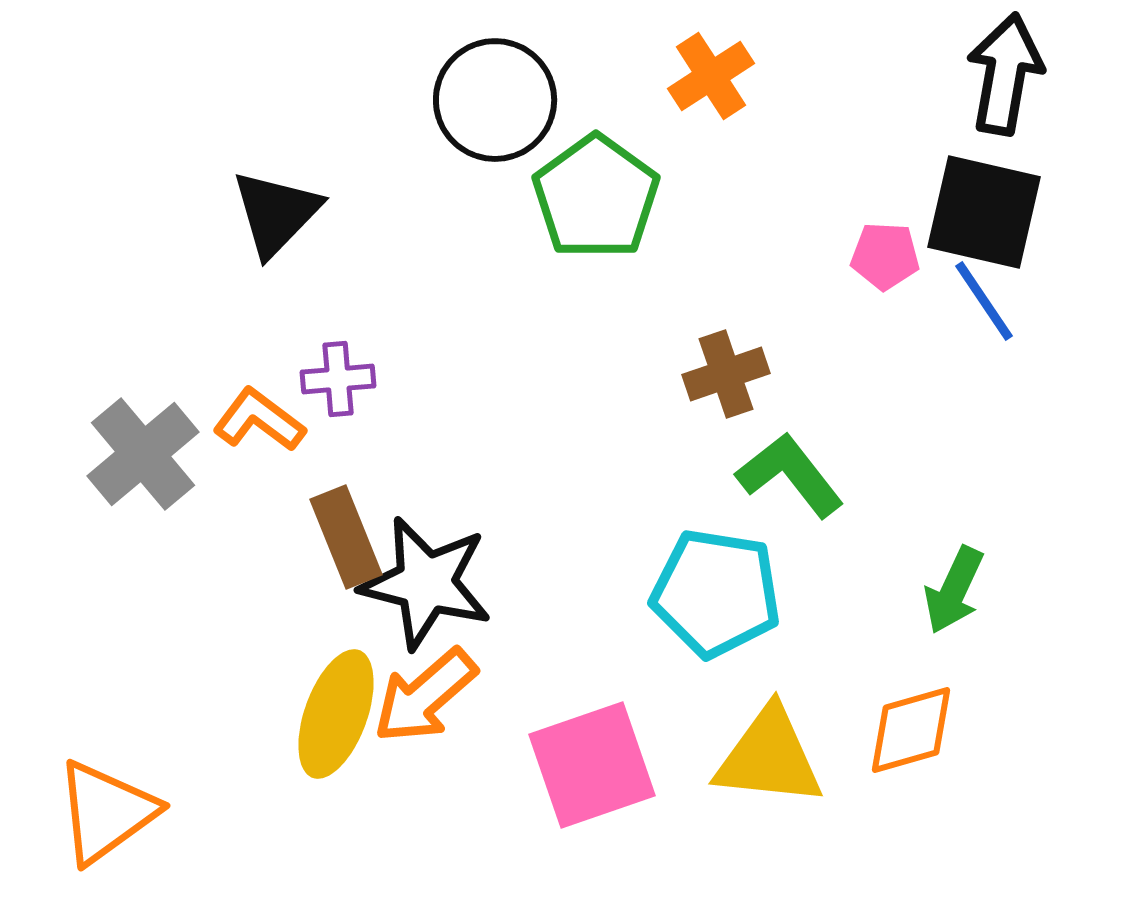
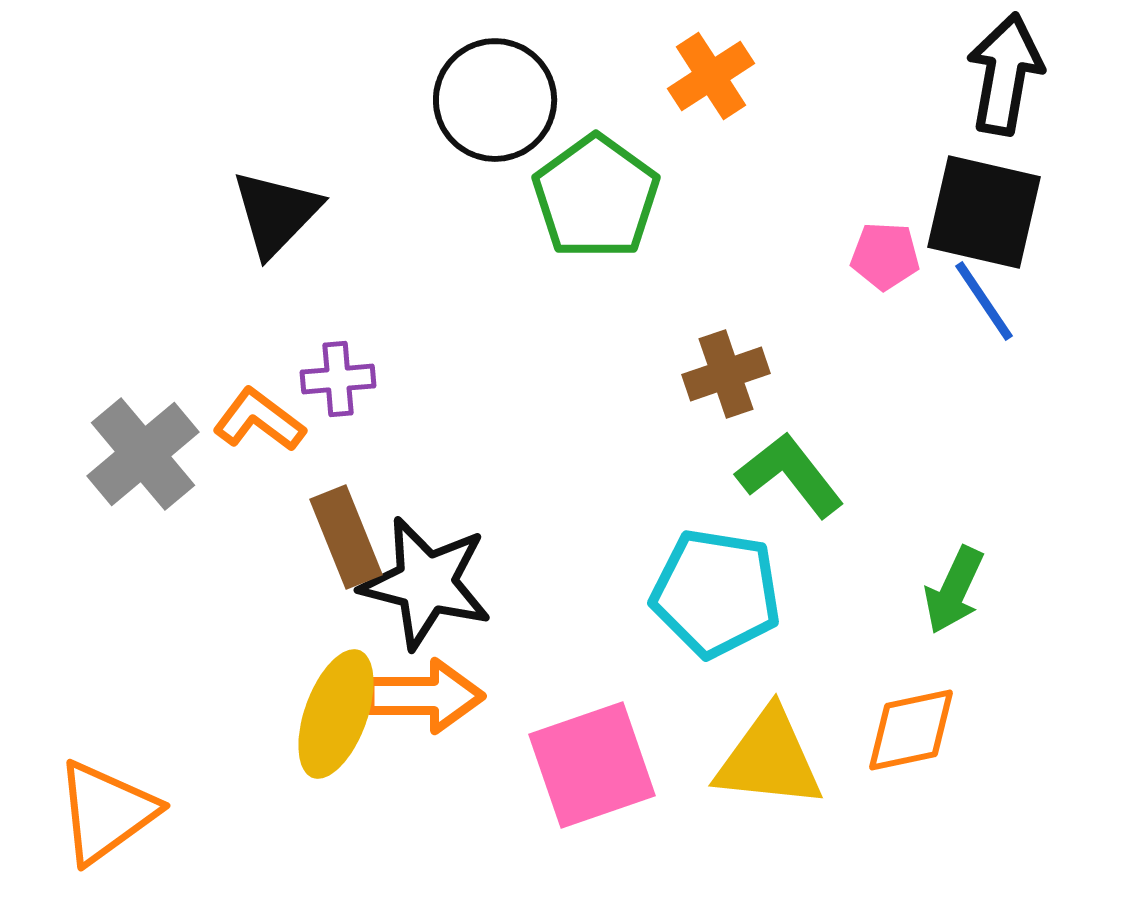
orange arrow: rotated 139 degrees counterclockwise
orange diamond: rotated 4 degrees clockwise
yellow triangle: moved 2 px down
